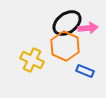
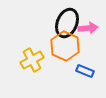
black ellipse: rotated 32 degrees counterclockwise
yellow cross: rotated 35 degrees clockwise
